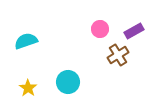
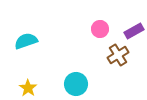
cyan circle: moved 8 px right, 2 px down
